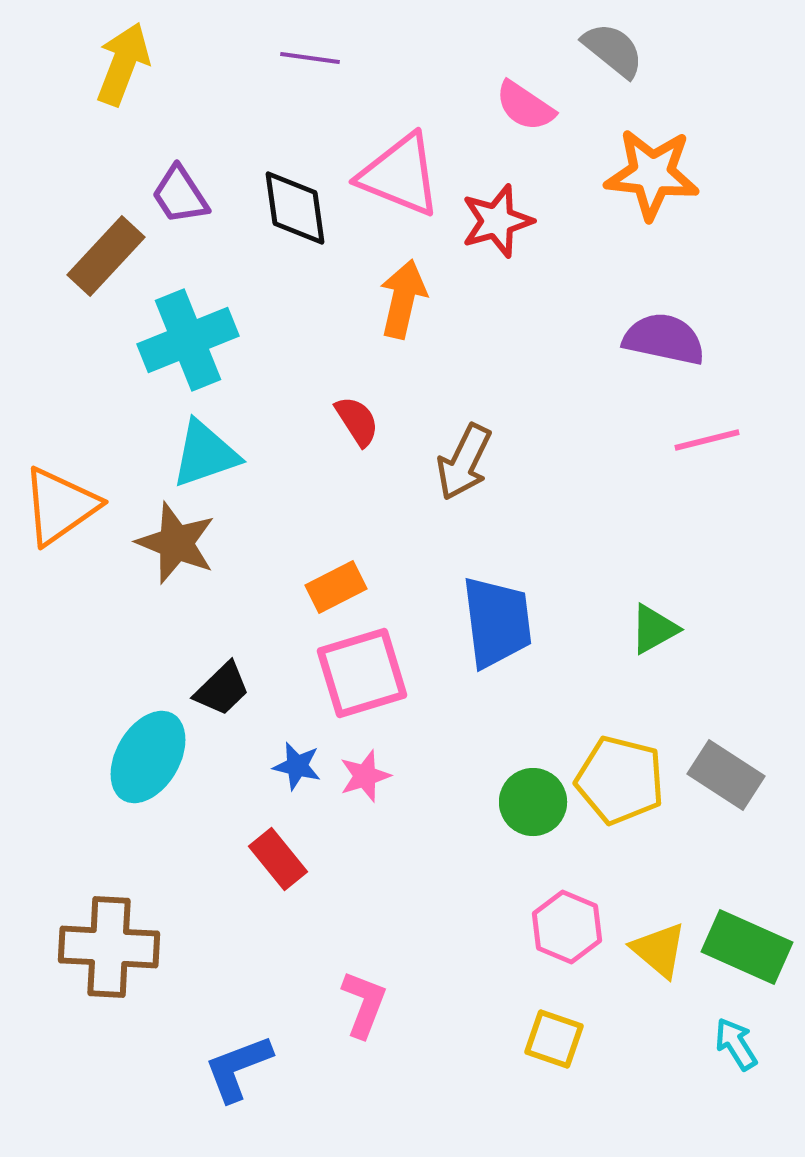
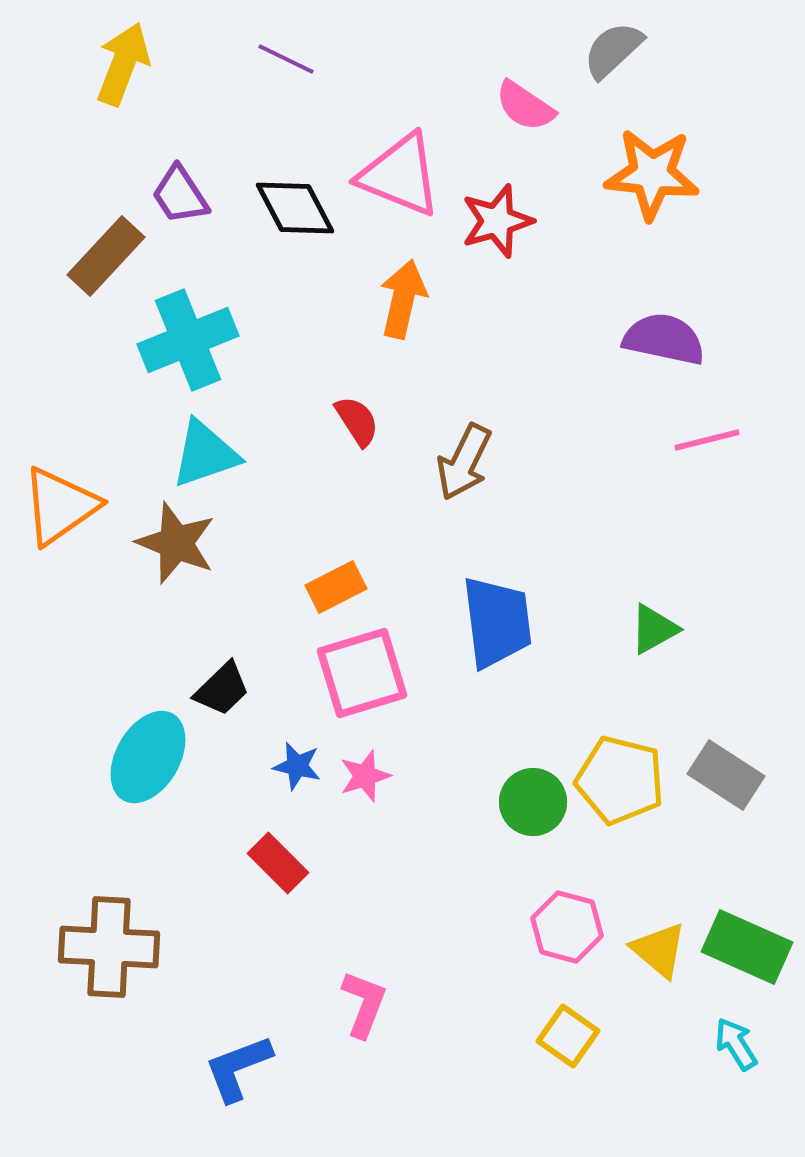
gray semicircle: rotated 82 degrees counterclockwise
purple line: moved 24 px left, 1 px down; rotated 18 degrees clockwise
black diamond: rotated 20 degrees counterclockwise
red rectangle: moved 4 px down; rotated 6 degrees counterclockwise
pink hexagon: rotated 8 degrees counterclockwise
yellow square: moved 14 px right, 3 px up; rotated 16 degrees clockwise
